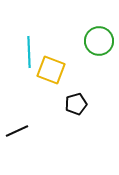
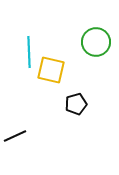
green circle: moved 3 px left, 1 px down
yellow square: rotated 8 degrees counterclockwise
black line: moved 2 px left, 5 px down
